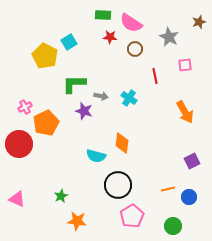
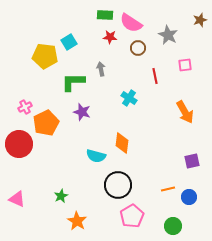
green rectangle: moved 2 px right
brown star: moved 1 px right, 2 px up
gray star: moved 1 px left, 2 px up
brown circle: moved 3 px right, 1 px up
yellow pentagon: rotated 20 degrees counterclockwise
green L-shape: moved 1 px left, 2 px up
gray arrow: moved 27 px up; rotated 112 degrees counterclockwise
purple star: moved 2 px left, 1 px down
purple square: rotated 14 degrees clockwise
orange star: rotated 24 degrees clockwise
